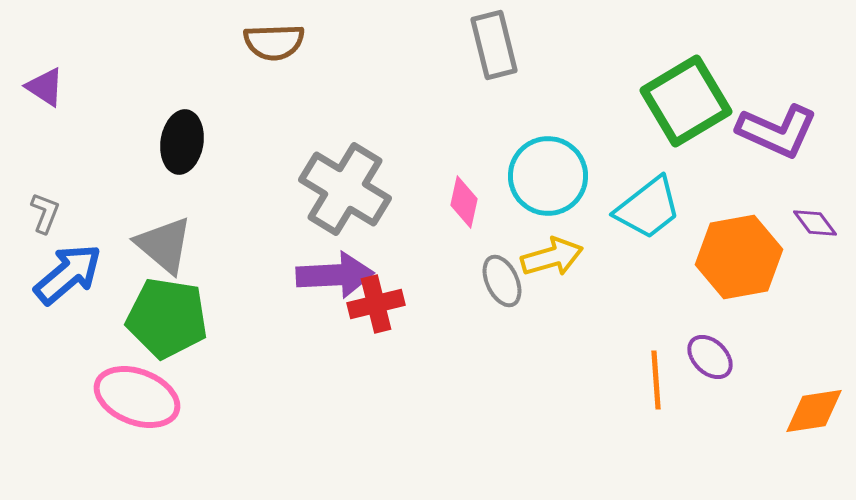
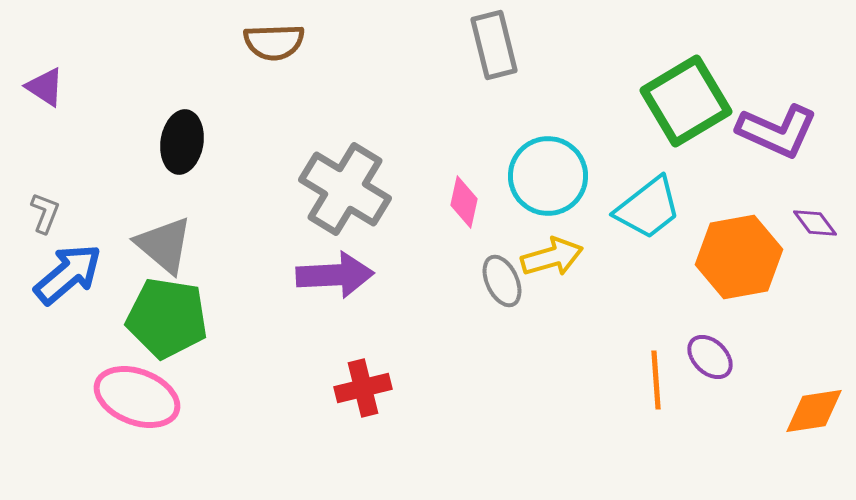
red cross: moved 13 px left, 84 px down
